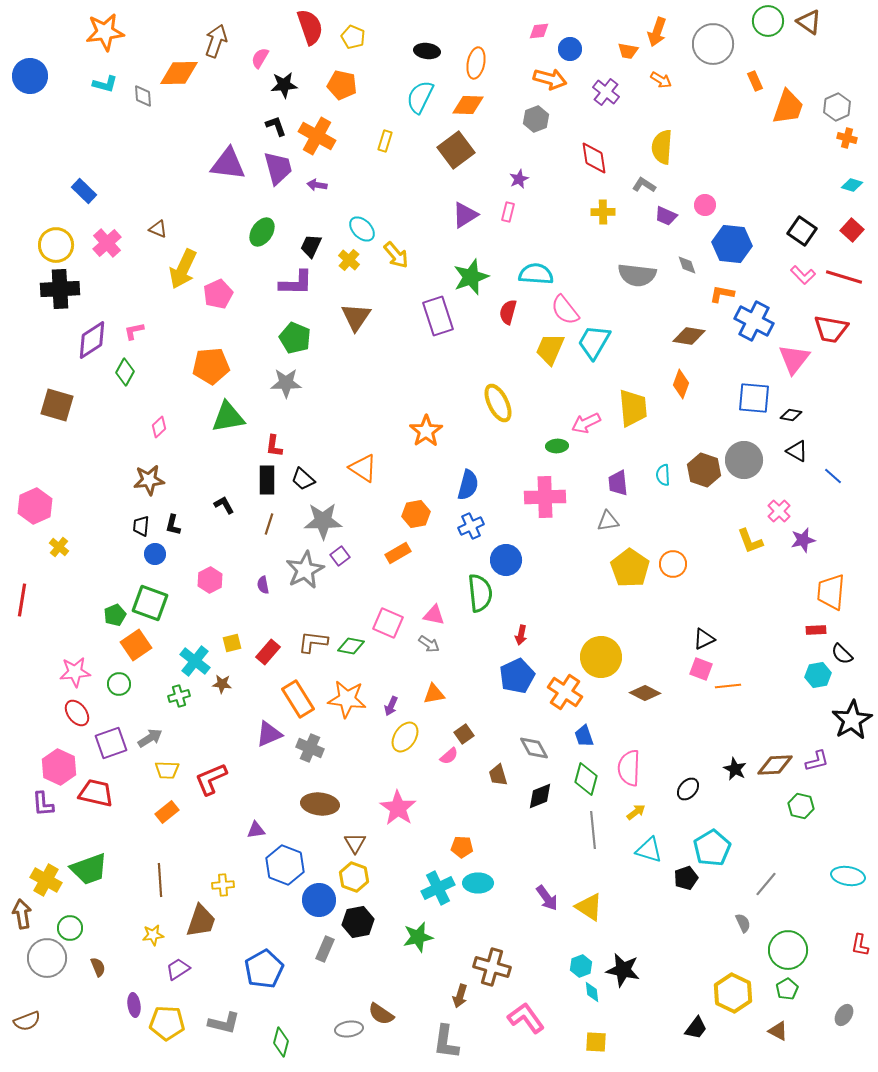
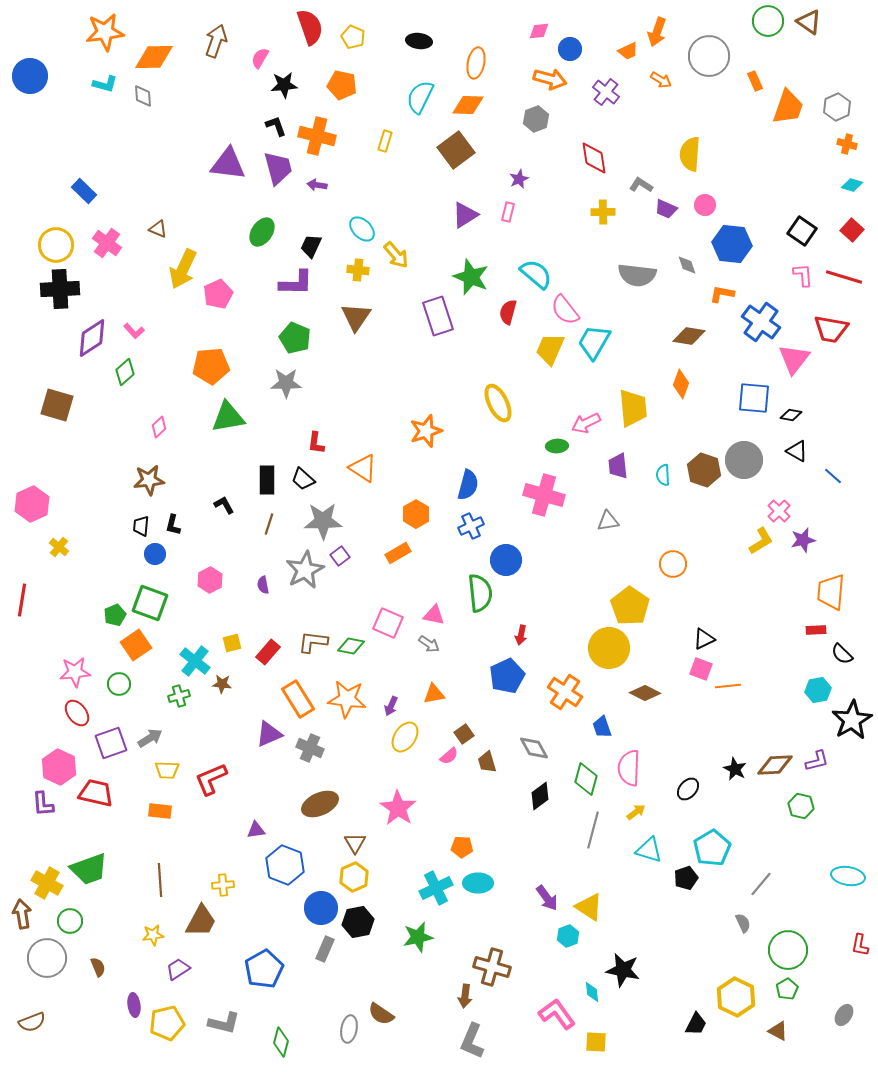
gray circle at (713, 44): moved 4 px left, 12 px down
black ellipse at (427, 51): moved 8 px left, 10 px up
orange trapezoid at (628, 51): rotated 35 degrees counterclockwise
orange diamond at (179, 73): moved 25 px left, 16 px up
orange cross at (317, 136): rotated 15 degrees counterclockwise
orange cross at (847, 138): moved 6 px down
yellow semicircle at (662, 147): moved 28 px right, 7 px down
gray L-shape at (644, 185): moved 3 px left
purple trapezoid at (666, 216): moved 7 px up
pink cross at (107, 243): rotated 12 degrees counterclockwise
yellow cross at (349, 260): moved 9 px right, 10 px down; rotated 35 degrees counterclockwise
cyan semicircle at (536, 274): rotated 36 degrees clockwise
pink L-shape at (803, 275): rotated 140 degrees counterclockwise
green star at (471, 277): rotated 30 degrees counterclockwise
blue cross at (754, 321): moved 7 px right, 1 px down; rotated 9 degrees clockwise
pink L-shape at (134, 331): rotated 120 degrees counterclockwise
purple diamond at (92, 340): moved 2 px up
green diamond at (125, 372): rotated 20 degrees clockwise
orange star at (426, 431): rotated 16 degrees clockwise
red L-shape at (274, 446): moved 42 px right, 3 px up
purple trapezoid at (618, 483): moved 17 px up
pink cross at (545, 497): moved 1 px left, 2 px up; rotated 18 degrees clockwise
pink hexagon at (35, 506): moved 3 px left, 2 px up
orange hexagon at (416, 514): rotated 20 degrees counterclockwise
yellow L-shape at (750, 541): moved 11 px right; rotated 100 degrees counterclockwise
yellow pentagon at (630, 568): moved 38 px down
yellow circle at (601, 657): moved 8 px right, 9 px up
cyan hexagon at (818, 675): moved 15 px down
blue pentagon at (517, 676): moved 10 px left
blue trapezoid at (584, 736): moved 18 px right, 9 px up
brown trapezoid at (498, 775): moved 11 px left, 13 px up
black diamond at (540, 796): rotated 16 degrees counterclockwise
brown ellipse at (320, 804): rotated 30 degrees counterclockwise
orange rectangle at (167, 812): moved 7 px left, 1 px up; rotated 45 degrees clockwise
gray line at (593, 830): rotated 21 degrees clockwise
yellow hexagon at (354, 877): rotated 16 degrees clockwise
yellow cross at (46, 880): moved 1 px right, 3 px down
gray line at (766, 884): moved 5 px left
cyan cross at (438, 888): moved 2 px left
blue circle at (319, 900): moved 2 px right, 8 px down
brown trapezoid at (201, 921): rotated 9 degrees clockwise
green circle at (70, 928): moved 7 px up
cyan hexagon at (581, 966): moved 13 px left, 30 px up
yellow hexagon at (733, 993): moved 3 px right, 4 px down
brown arrow at (460, 996): moved 5 px right; rotated 10 degrees counterclockwise
pink L-shape at (526, 1018): moved 31 px right, 4 px up
brown semicircle at (27, 1021): moved 5 px right, 1 px down
yellow pentagon at (167, 1023): rotated 16 degrees counterclockwise
black trapezoid at (696, 1028): moved 4 px up; rotated 10 degrees counterclockwise
gray ellipse at (349, 1029): rotated 72 degrees counterclockwise
gray L-shape at (446, 1042): moved 26 px right, 1 px up; rotated 15 degrees clockwise
